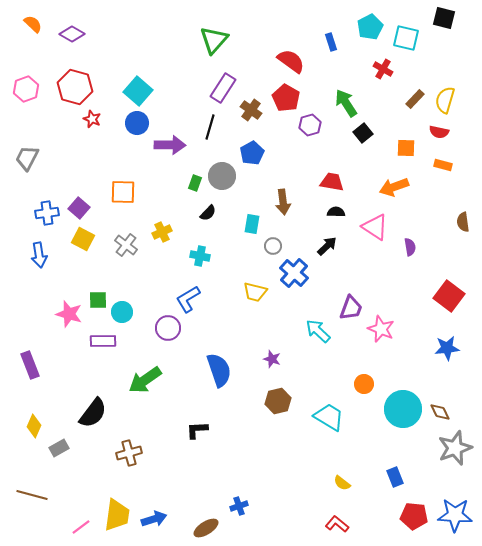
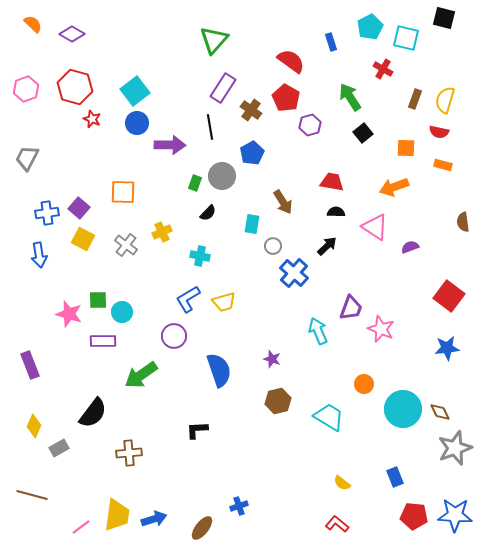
cyan square at (138, 91): moved 3 px left; rotated 12 degrees clockwise
brown rectangle at (415, 99): rotated 24 degrees counterclockwise
green arrow at (346, 103): moved 4 px right, 6 px up
black line at (210, 127): rotated 25 degrees counterclockwise
brown arrow at (283, 202): rotated 25 degrees counterclockwise
purple semicircle at (410, 247): rotated 102 degrees counterclockwise
yellow trapezoid at (255, 292): moved 31 px left, 10 px down; rotated 30 degrees counterclockwise
purple circle at (168, 328): moved 6 px right, 8 px down
cyan arrow at (318, 331): rotated 24 degrees clockwise
green arrow at (145, 380): moved 4 px left, 5 px up
brown cross at (129, 453): rotated 10 degrees clockwise
brown ellipse at (206, 528): moved 4 px left; rotated 20 degrees counterclockwise
